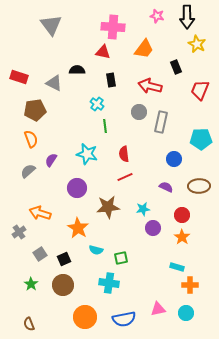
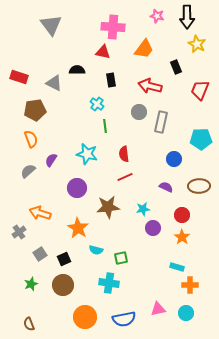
green star at (31, 284): rotated 16 degrees clockwise
